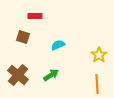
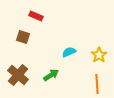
red rectangle: moved 1 px right; rotated 24 degrees clockwise
cyan semicircle: moved 11 px right, 7 px down
